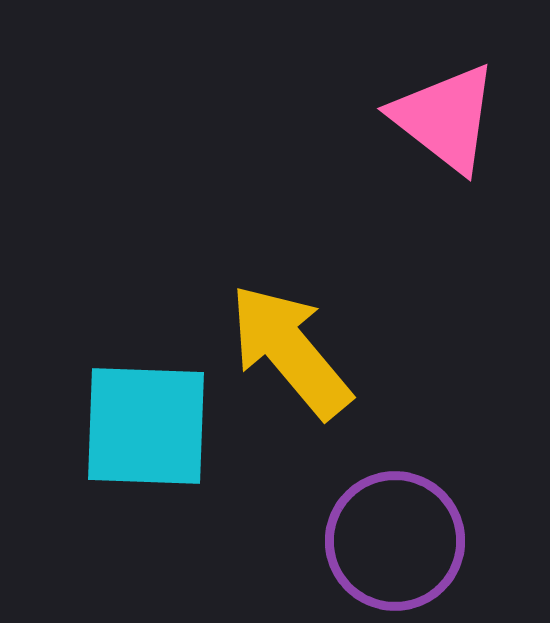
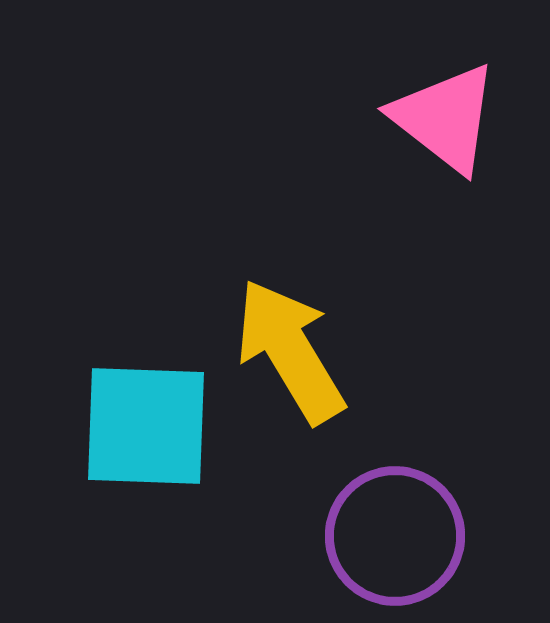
yellow arrow: rotated 9 degrees clockwise
purple circle: moved 5 px up
